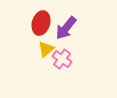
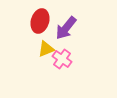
red ellipse: moved 1 px left, 2 px up
yellow triangle: rotated 18 degrees clockwise
